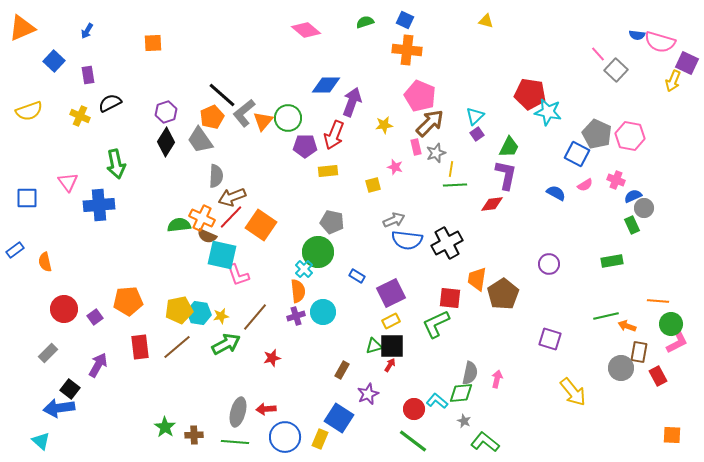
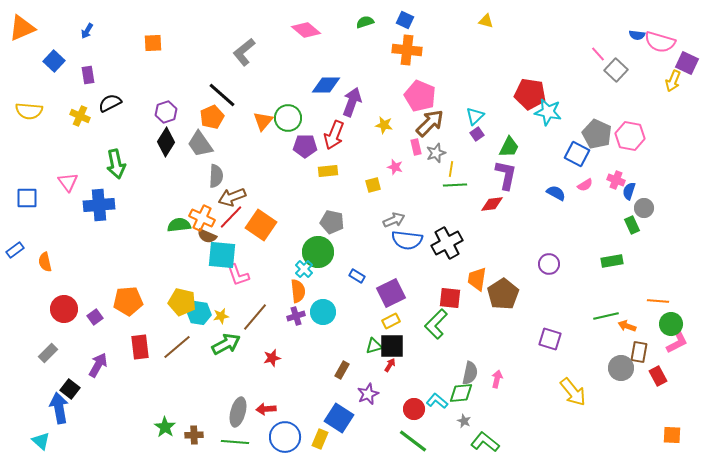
yellow semicircle at (29, 111): rotated 24 degrees clockwise
gray L-shape at (244, 113): moved 61 px up
yellow star at (384, 125): rotated 18 degrees clockwise
gray trapezoid at (200, 140): moved 4 px down
blue semicircle at (633, 196): moved 4 px left, 5 px up; rotated 48 degrees counterclockwise
cyan square at (222, 255): rotated 8 degrees counterclockwise
yellow pentagon at (179, 310): moved 3 px right, 8 px up; rotated 24 degrees clockwise
green L-shape at (436, 324): rotated 20 degrees counterclockwise
blue arrow at (59, 408): rotated 88 degrees clockwise
